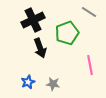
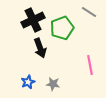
green pentagon: moved 5 px left, 5 px up
